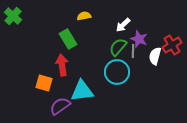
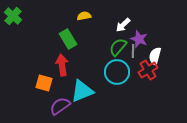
red cross: moved 24 px left, 25 px down
cyan triangle: rotated 15 degrees counterclockwise
